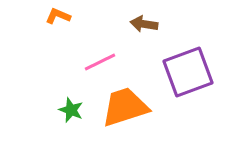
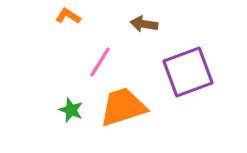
orange L-shape: moved 10 px right; rotated 10 degrees clockwise
pink line: rotated 32 degrees counterclockwise
orange trapezoid: moved 2 px left
